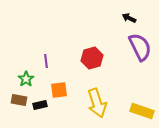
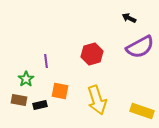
purple semicircle: rotated 88 degrees clockwise
red hexagon: moved 4 px up
orange square: moved 1 px right, 1 px down; rotated 18 degrees clockwise
yellow arrow: moved 3 px up
